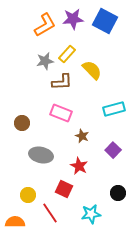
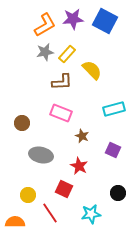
gray star: moved 9 px up
purple square: rotated 21 degrees counterclockwise
